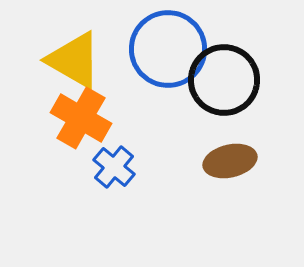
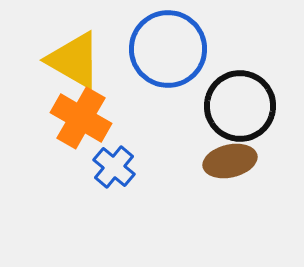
black circle: moved 16 px right, 26 px down
